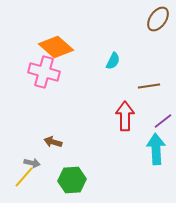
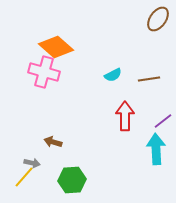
cyan semicircle: moved 14 px down; rotated 36 degrees clockwise
brown line: moved 7 px up
